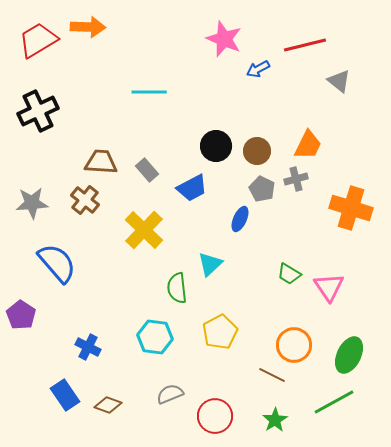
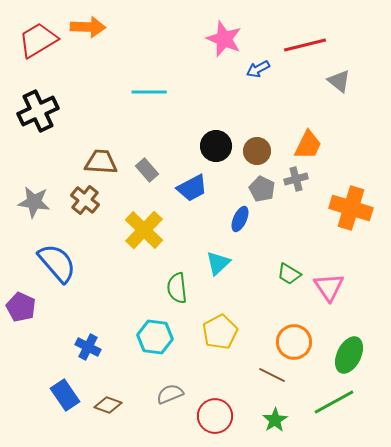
gray star: moved 2 px right, 1 px up; rotated 12 degrees clockwise
cyan triangle: moved 8 px right, 1 px up
purple pentagon: moved 8 px up; rotated 8 degrees counterclockwise
orange circle: moved 3 px up
